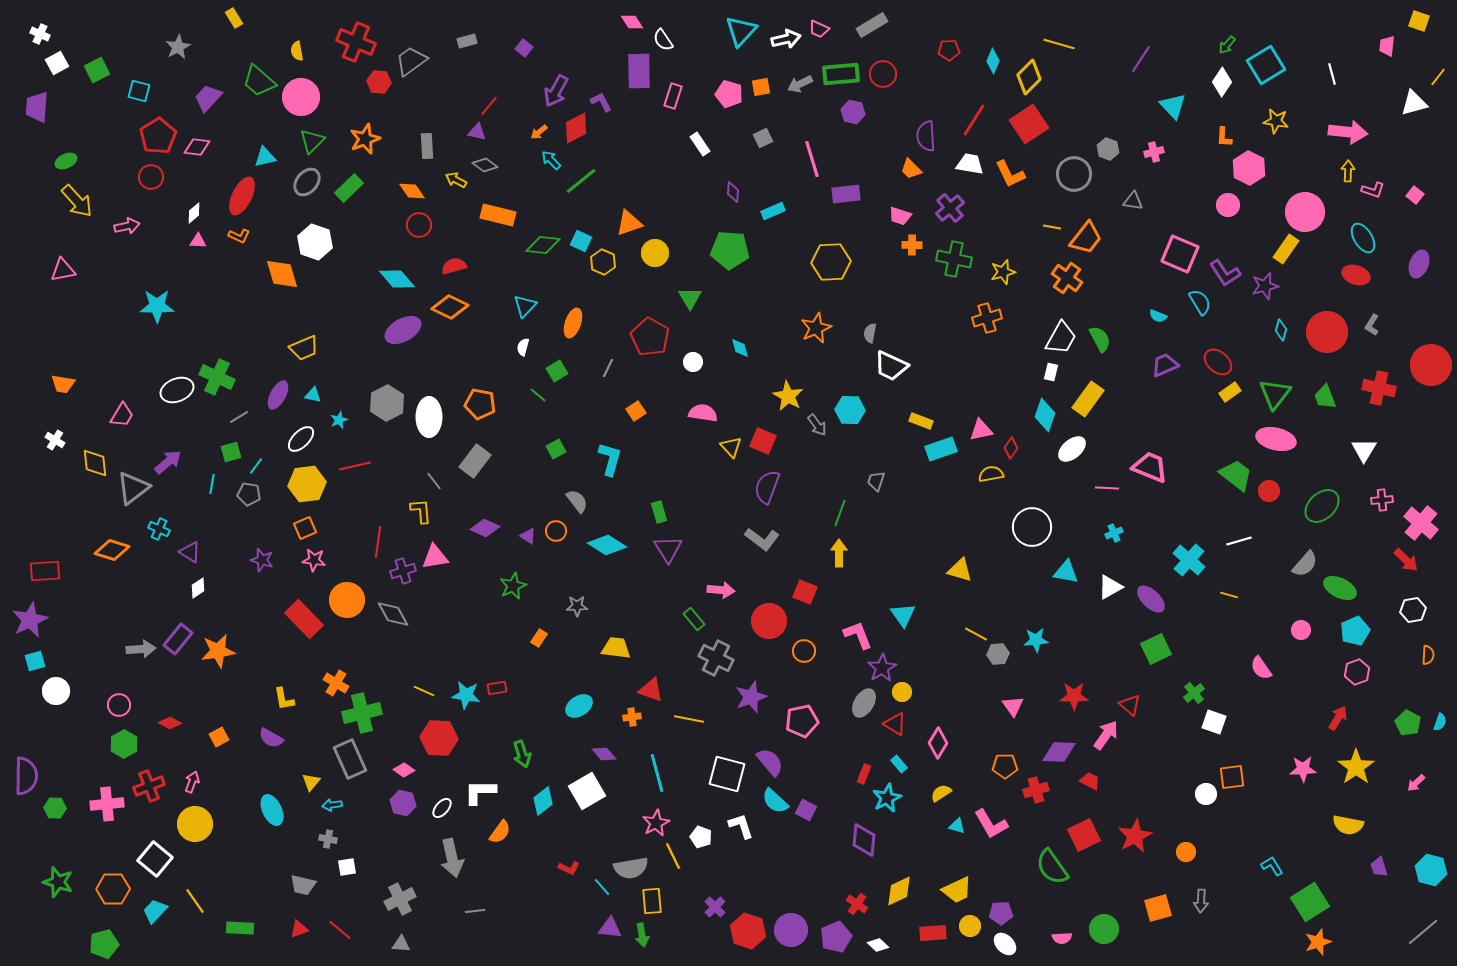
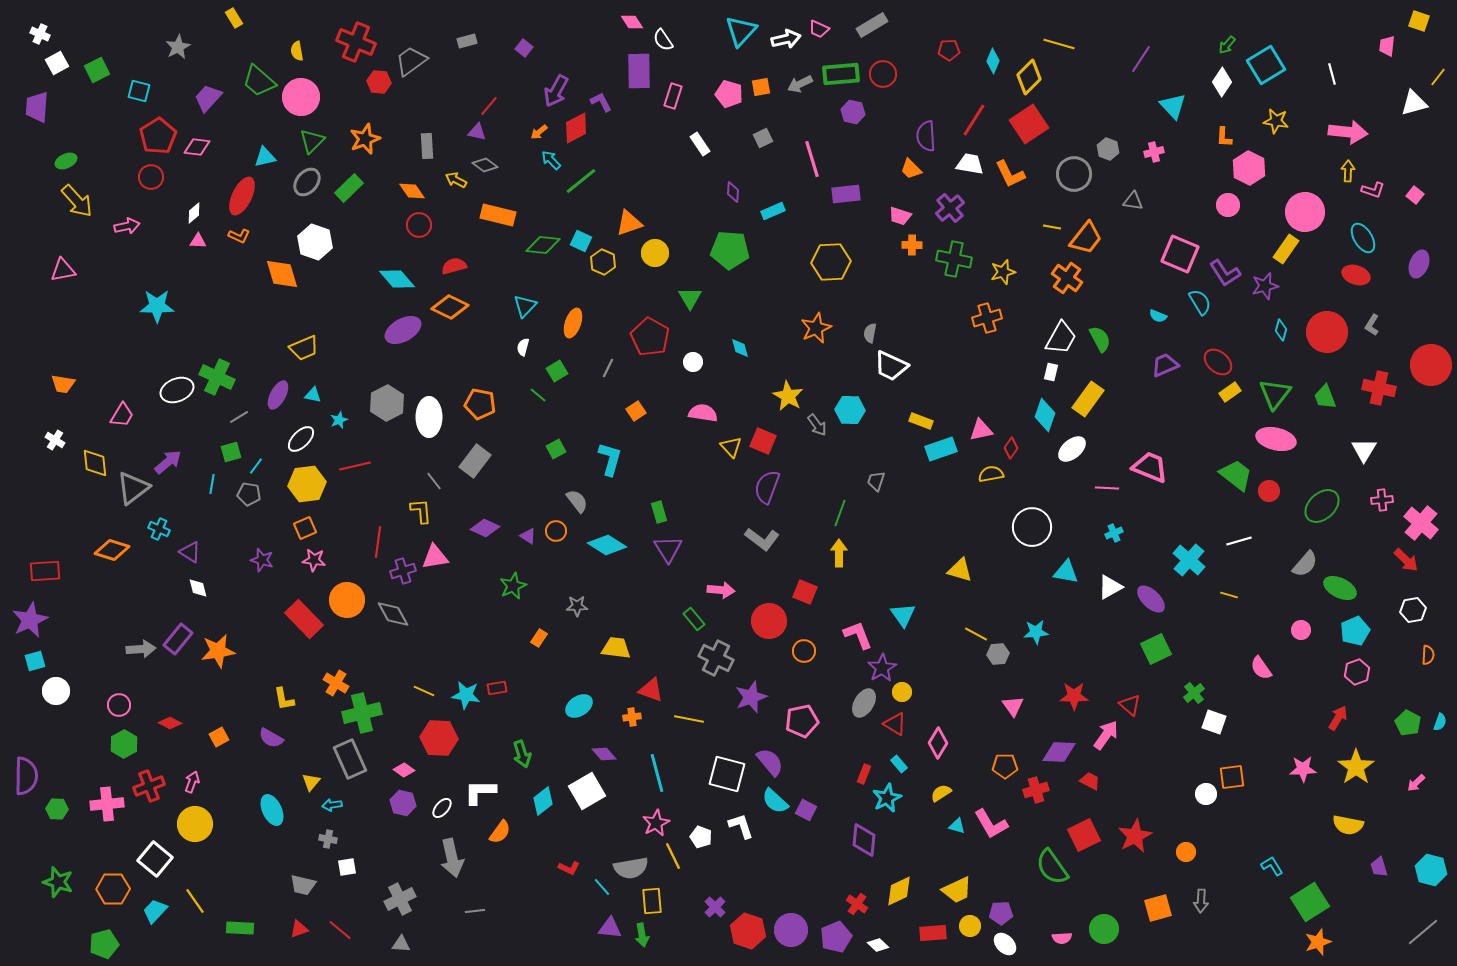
white diamond at (198, 588): rotated 70 degrees counterclockwise
cyan star at (1036, 640): moved 8 px up
green hexagon at (55, 808): moved 2 px right, 1 px down
